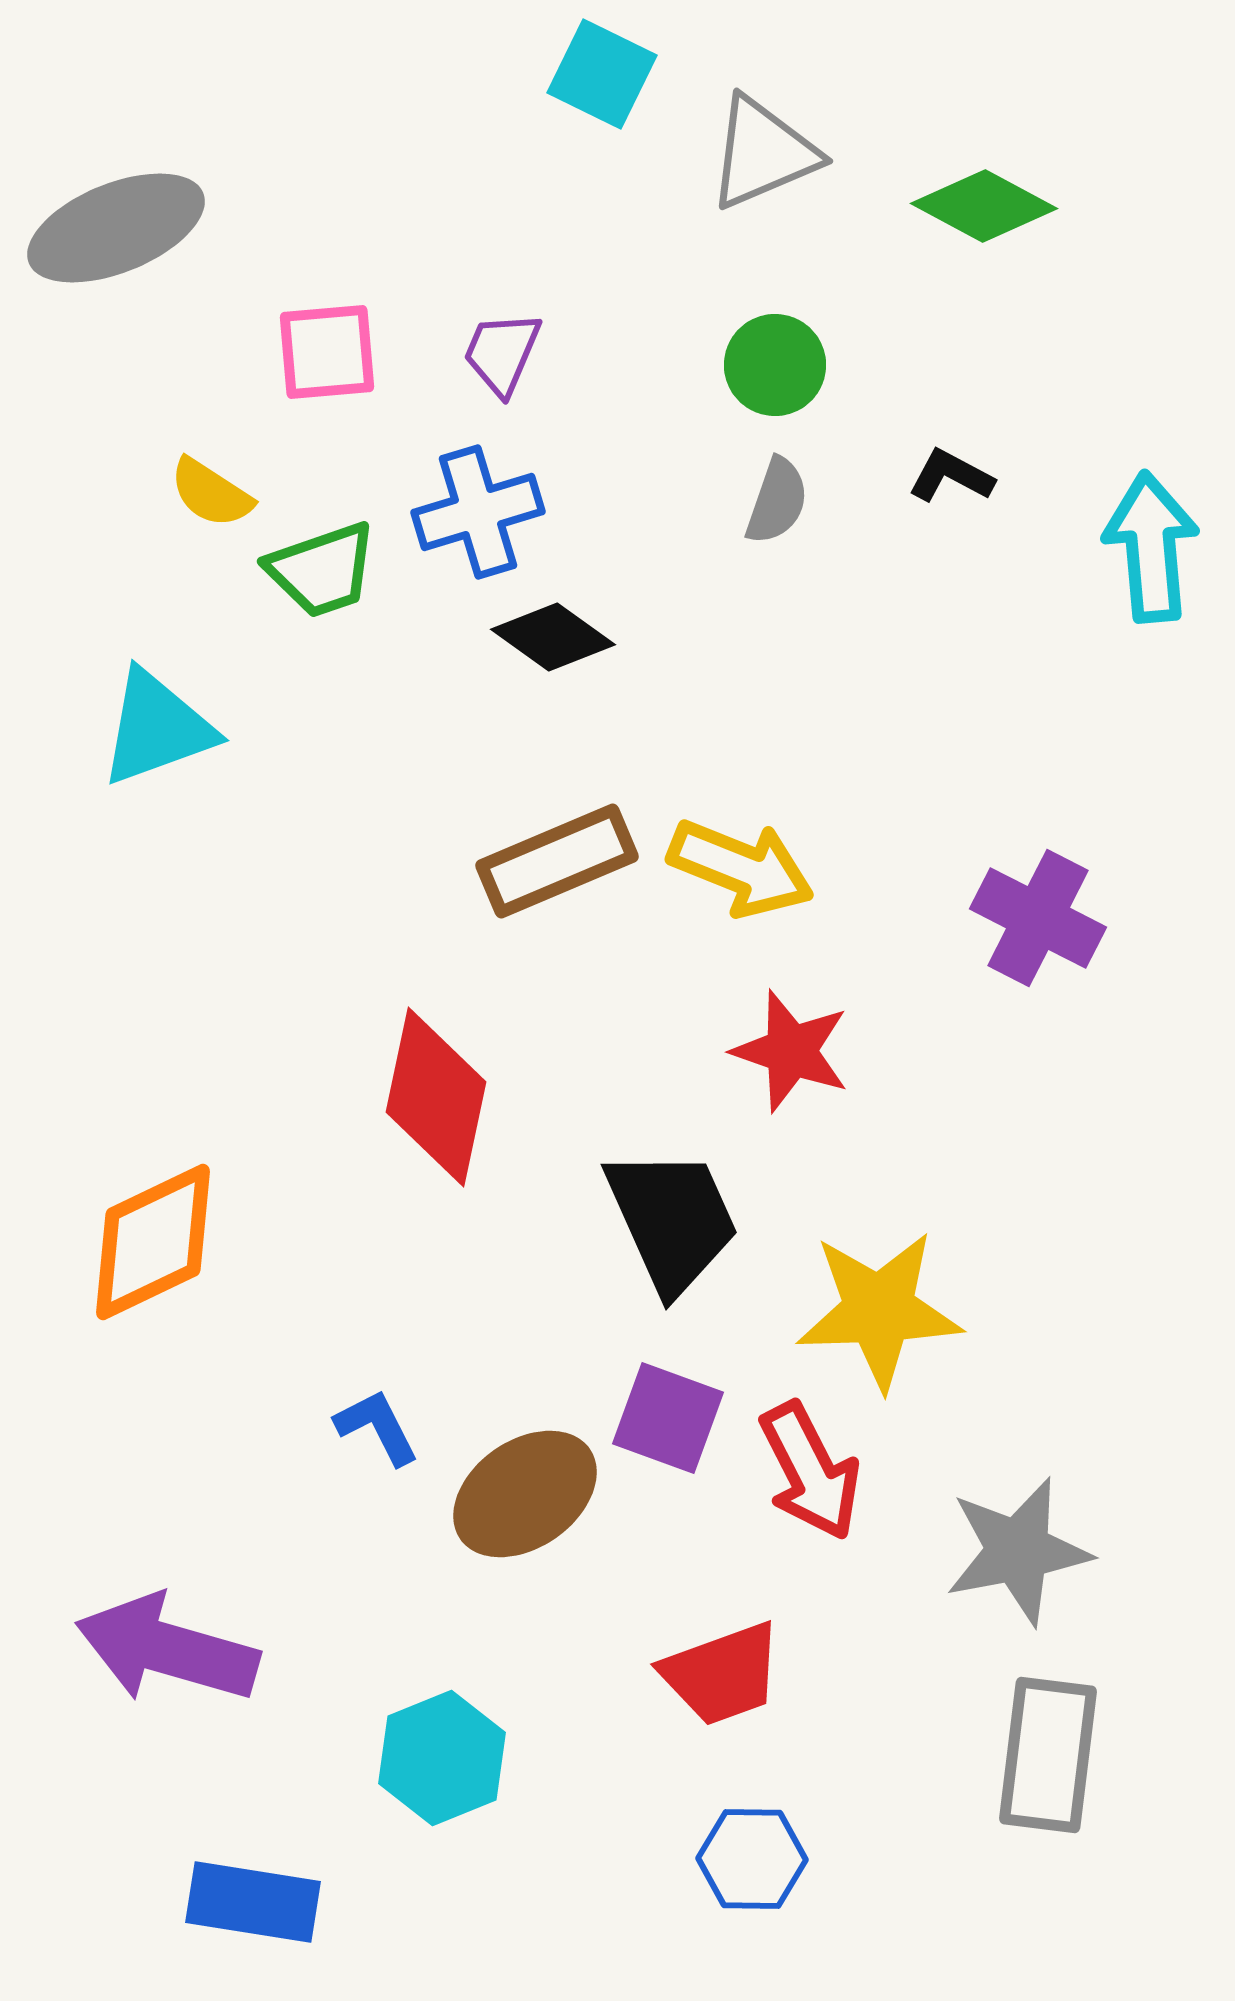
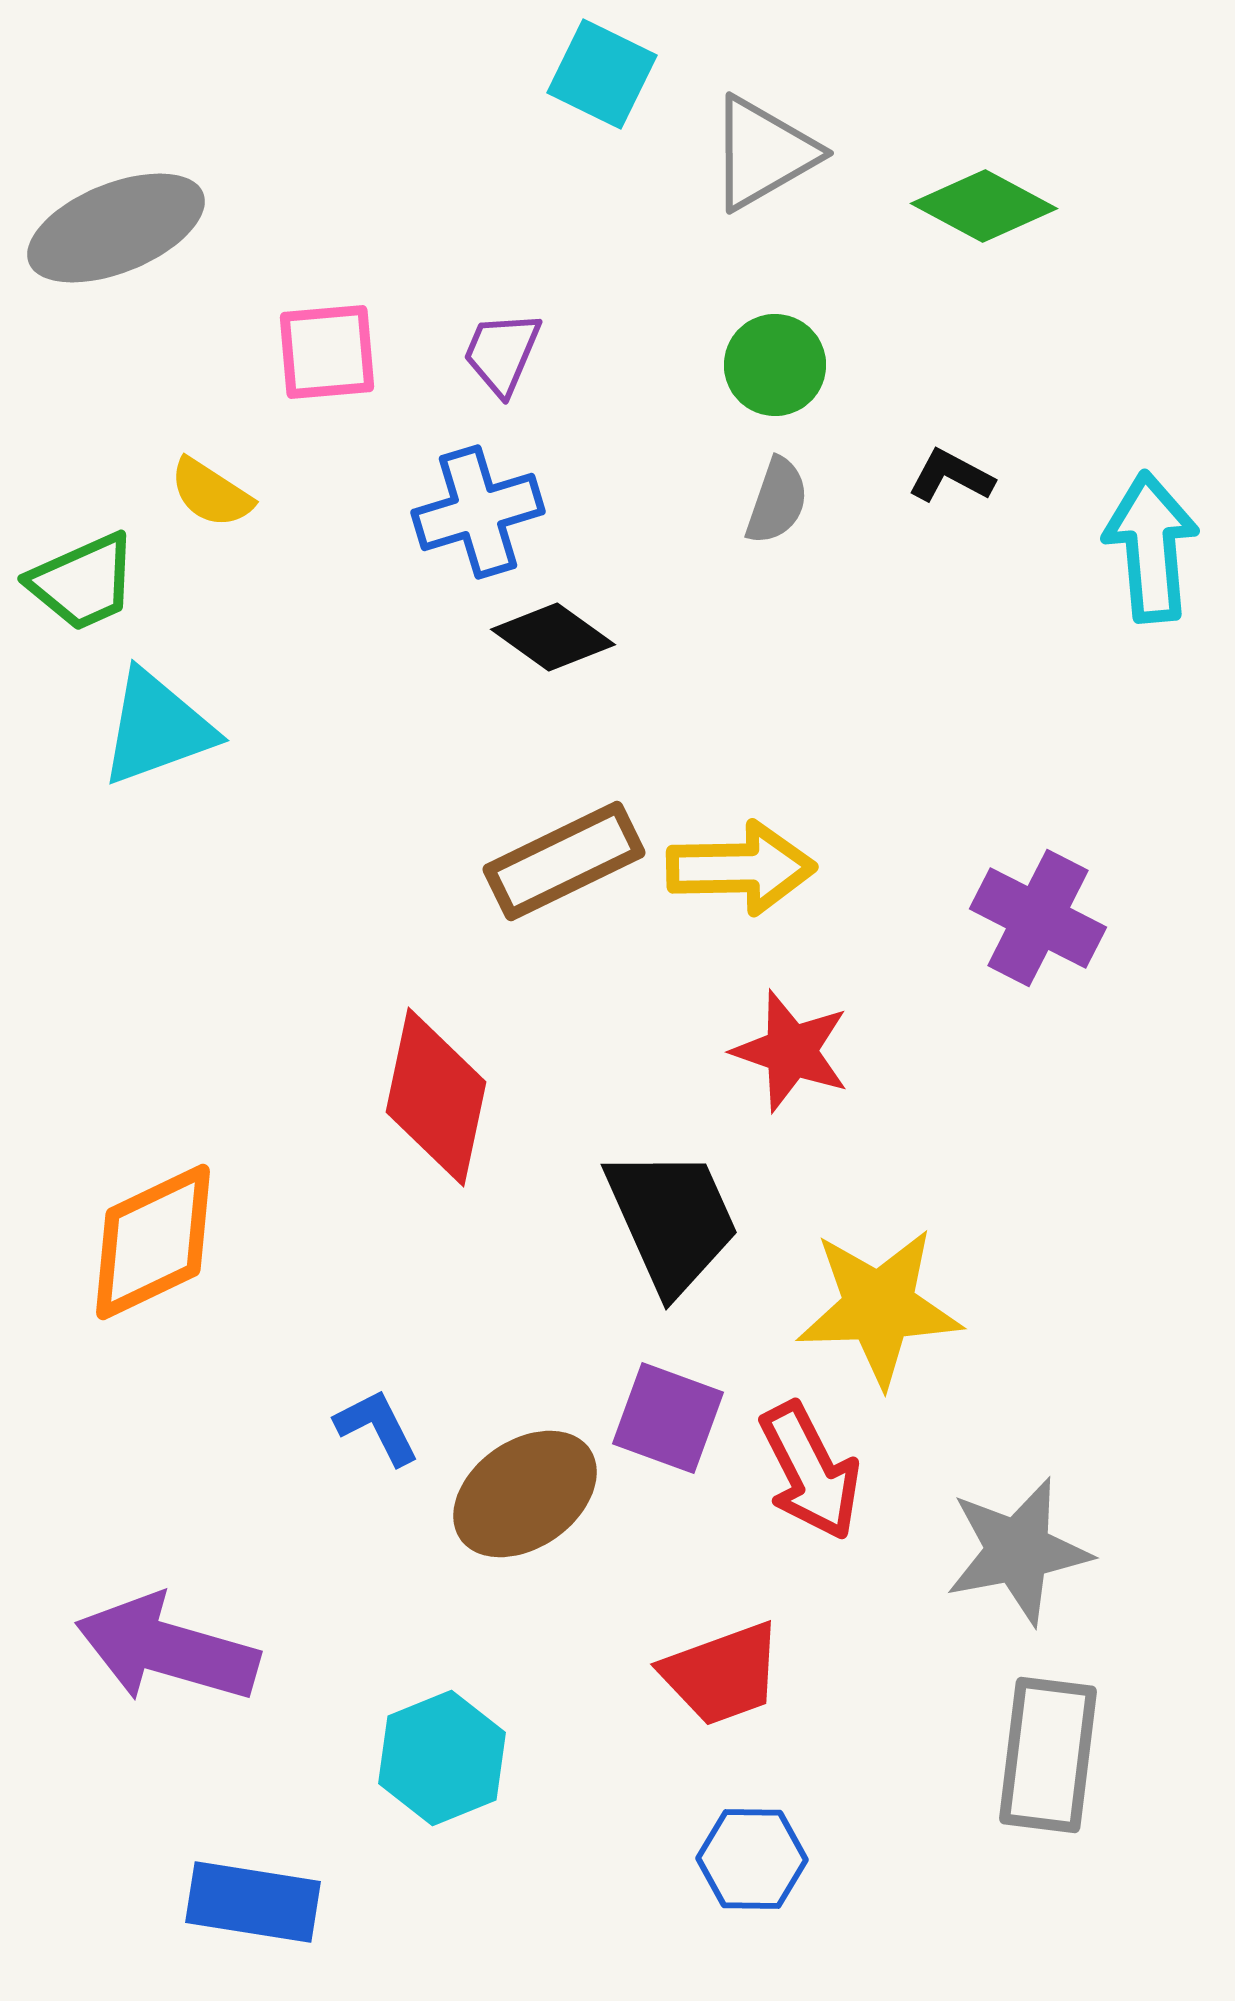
gray triangle: rotated 7 degrees counterclockwise
green trapezoid: moved 239 px left, 12 px down; rotated 5 degrees counterclockwise
brown rectangle: moved 7 px right; rotated 3 degrees counterclockwise
yellow arrow: rotated 23 degrees counterclockwise
yellow star: moved 3 px up
